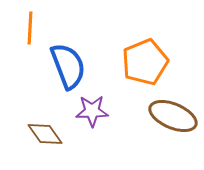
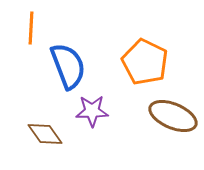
orange line: moved 1 px right
orange pentagon: rotated 24 degrees counterclockwise
